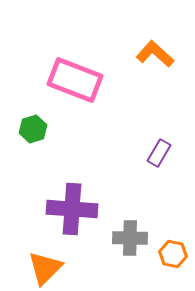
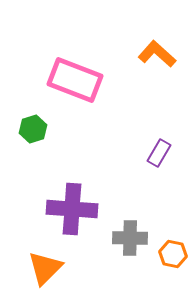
orange L-shape: moved 2 px right
